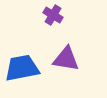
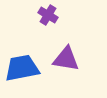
purple cross: moved 5 px left
